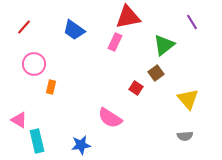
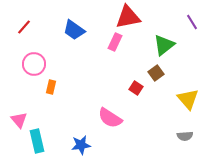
pink triangle: rotated 18 degrees clockwise
